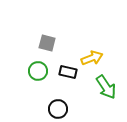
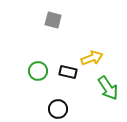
gray square: moved 6 px right, 23 px up
green arrow: moved 2 px right, 1 px down
